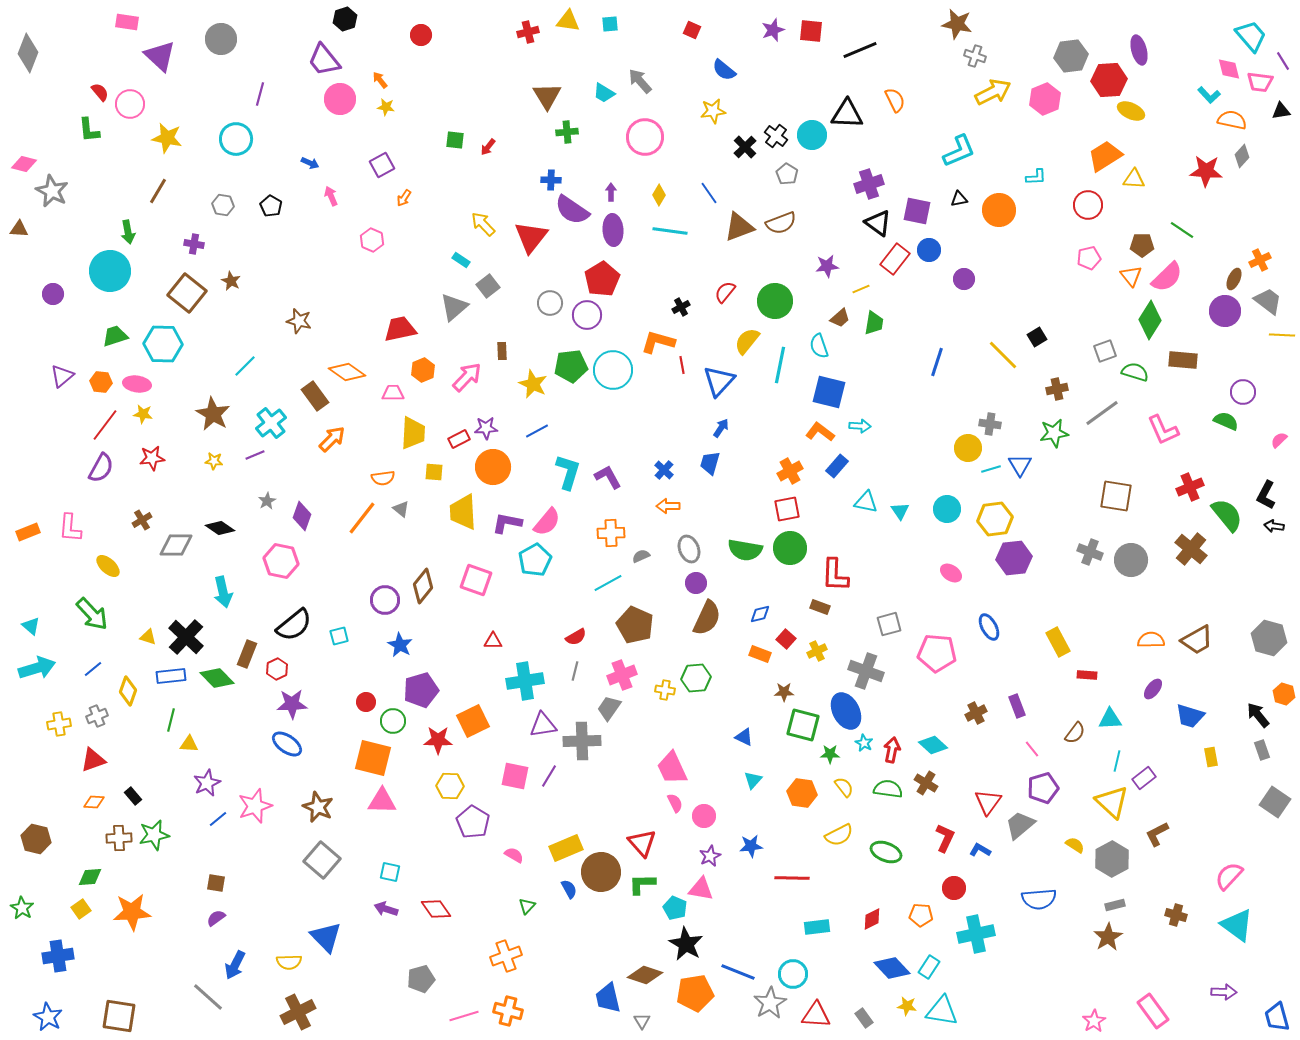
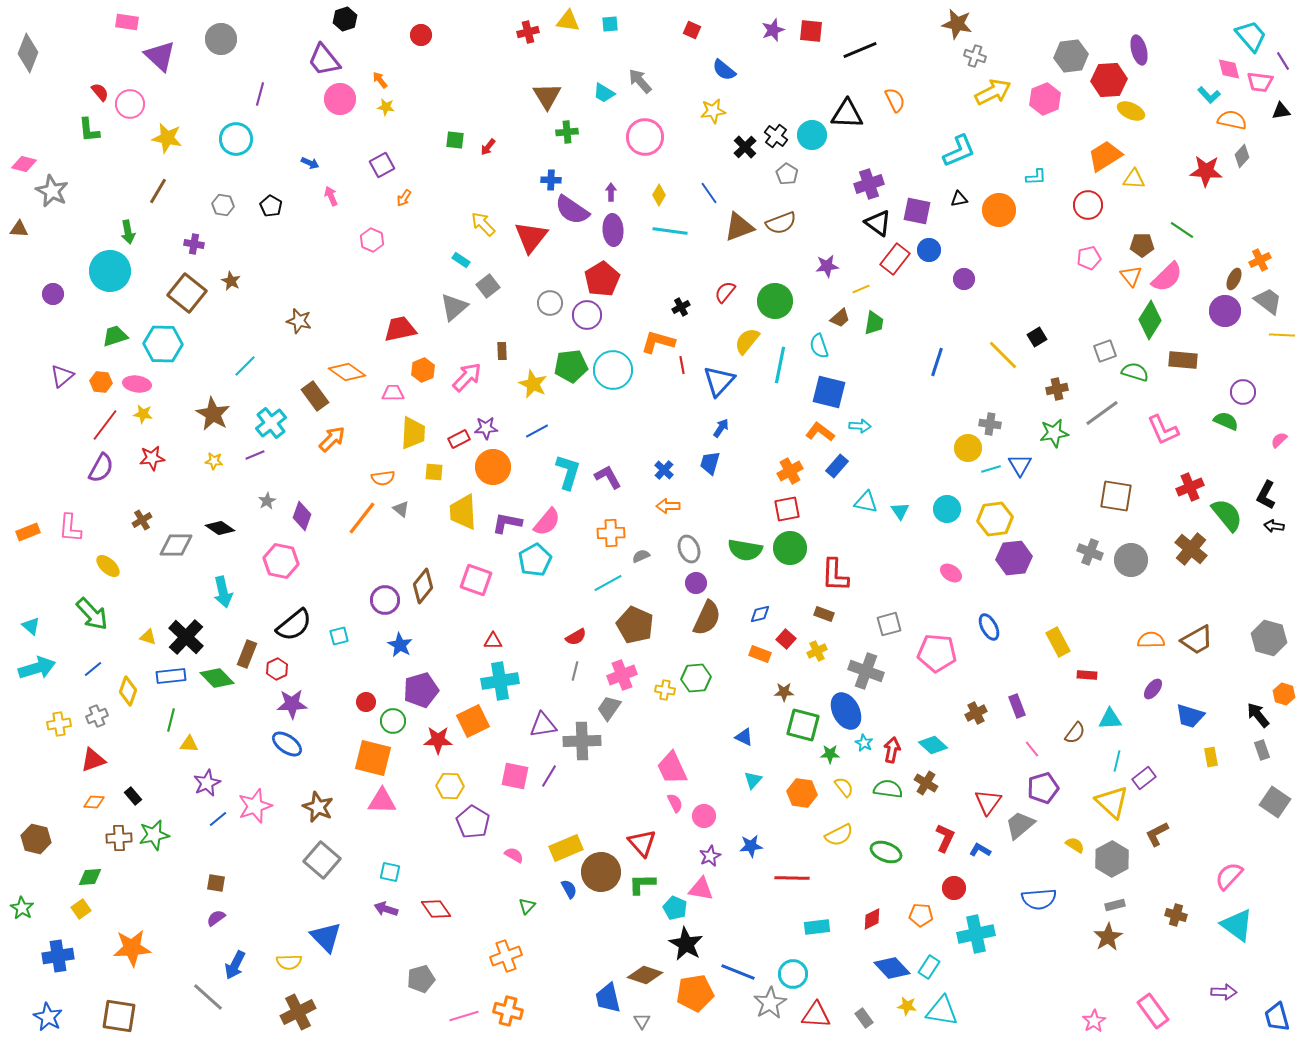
brown rectangle at (820, 607): moved 4 px right, 7 px down
cyan cross at (525, 681): moved 25 px left
orange star at (132, 912): moved 36 px down
